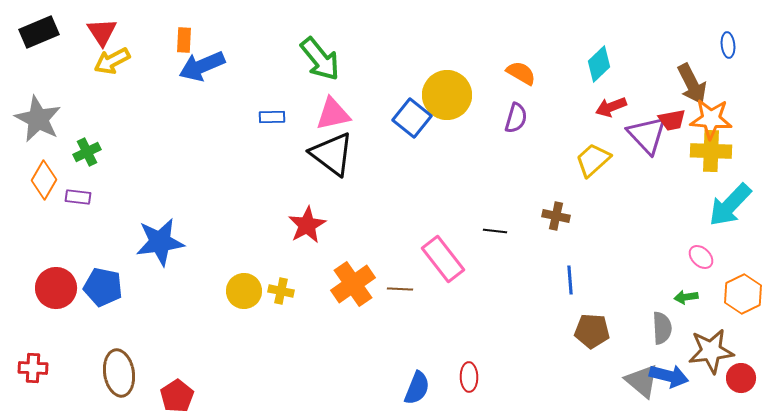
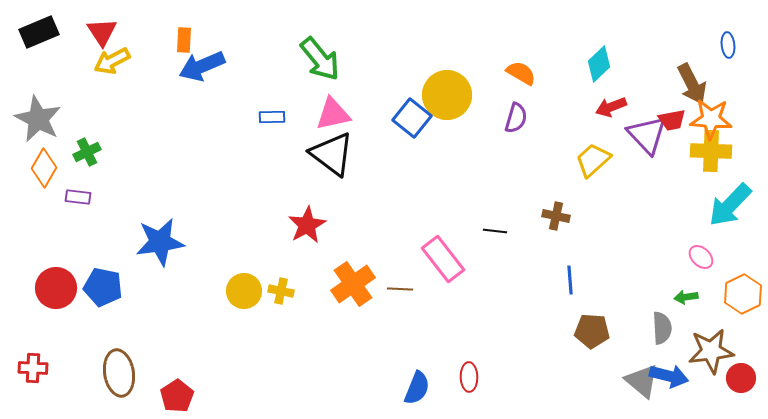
orange diamond at (44, 180): moved 12 px up
